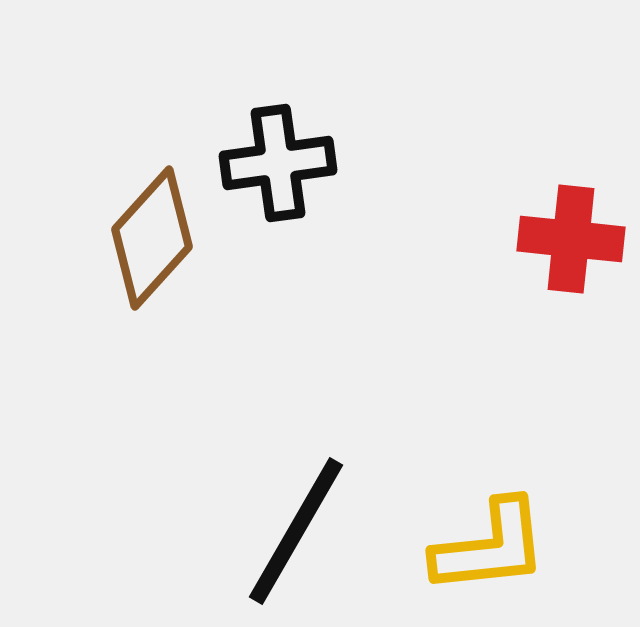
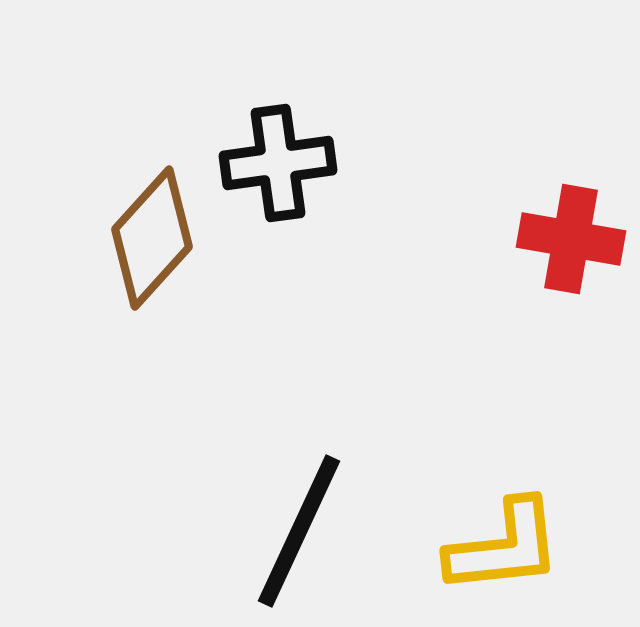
red cross: rotated 4 degrees clockwise
black line: moved 3 px right; rotated 5 degrees counterclockwise
yellow L-shape: moved 14 px right
